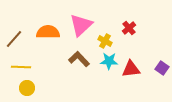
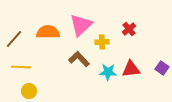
red cross: moved 1 px down
yellow cross: moved 3 px left, 1 px down; rotated 32 degrees counterclockwise
cyan star: moved 1 px left, 11 px down
yellow circle: moved 2 px right, 3 px down
